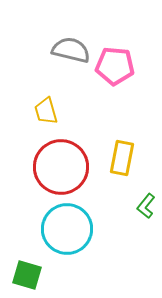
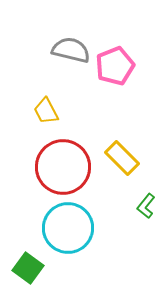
pink pentagon: rotated 27 degrees counterclockwise
yellow trapezoid: rotated 12 degrees counterclockwise
yellow rectangle: rotated 56 degrees counterclockwise
red circle: moved 2 px right
cyan circle: moved 1 px right, 1 px up
green square: moved 1 px right, 7 px up; rotated 20 degrees clockwise
